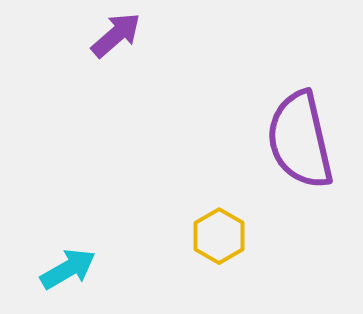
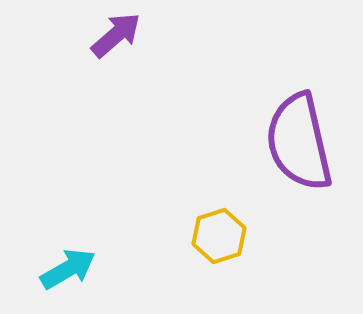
purple semicircle: moved 1 px left, 2 px down
yellow hexagon: rotated 12 degrees clockwise
